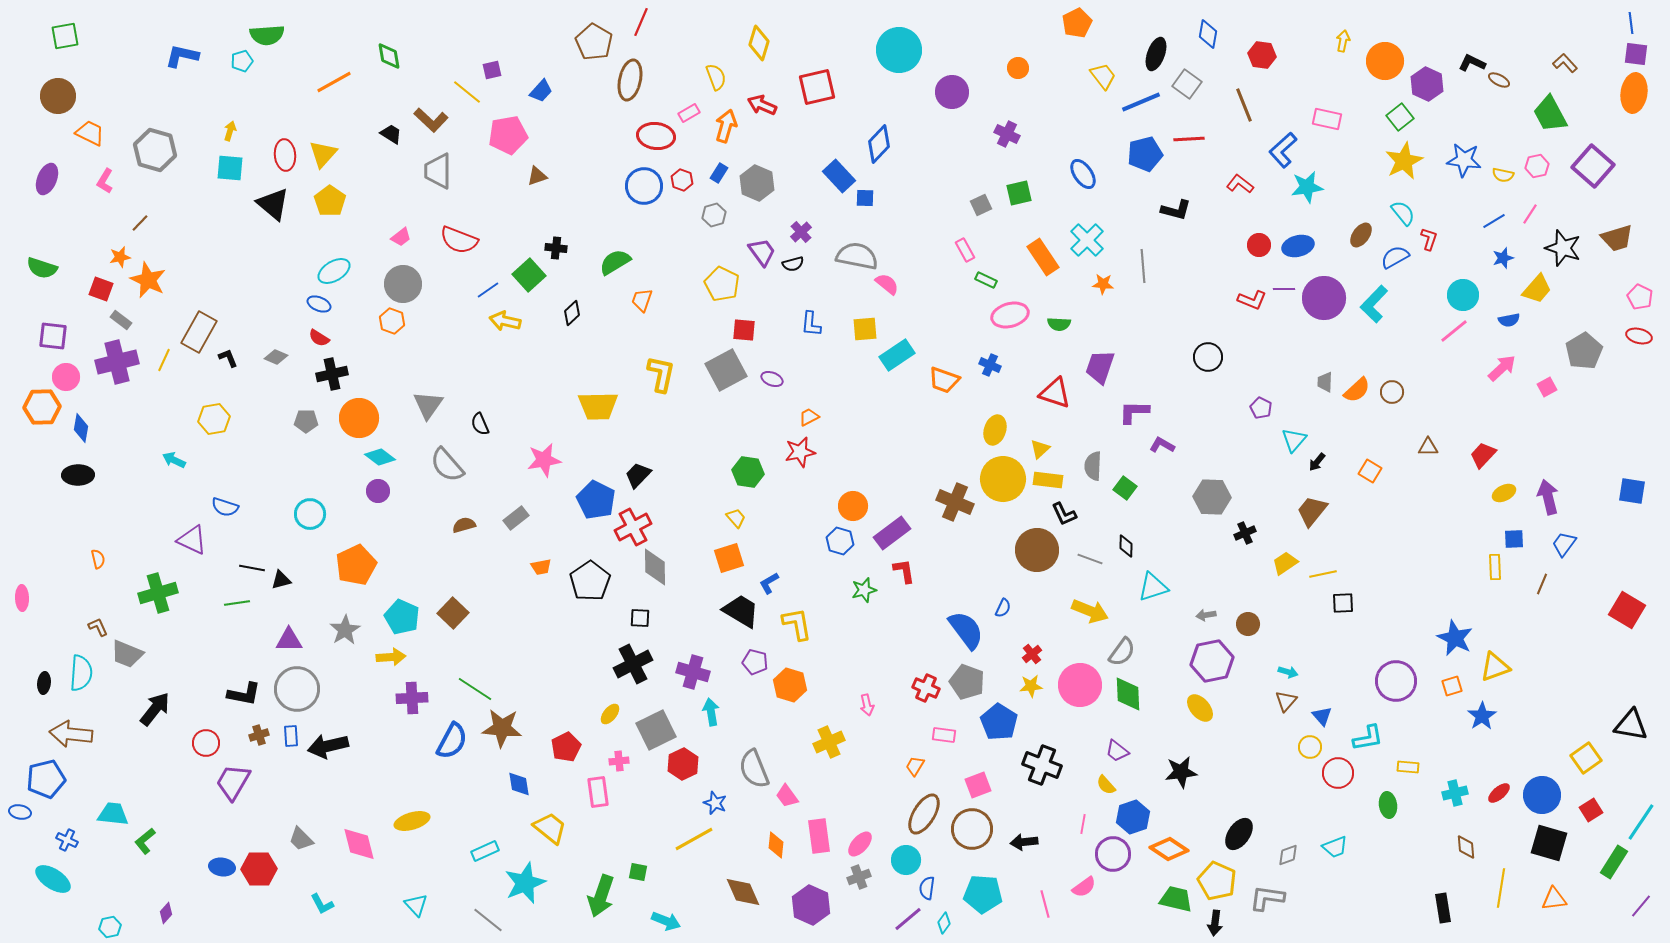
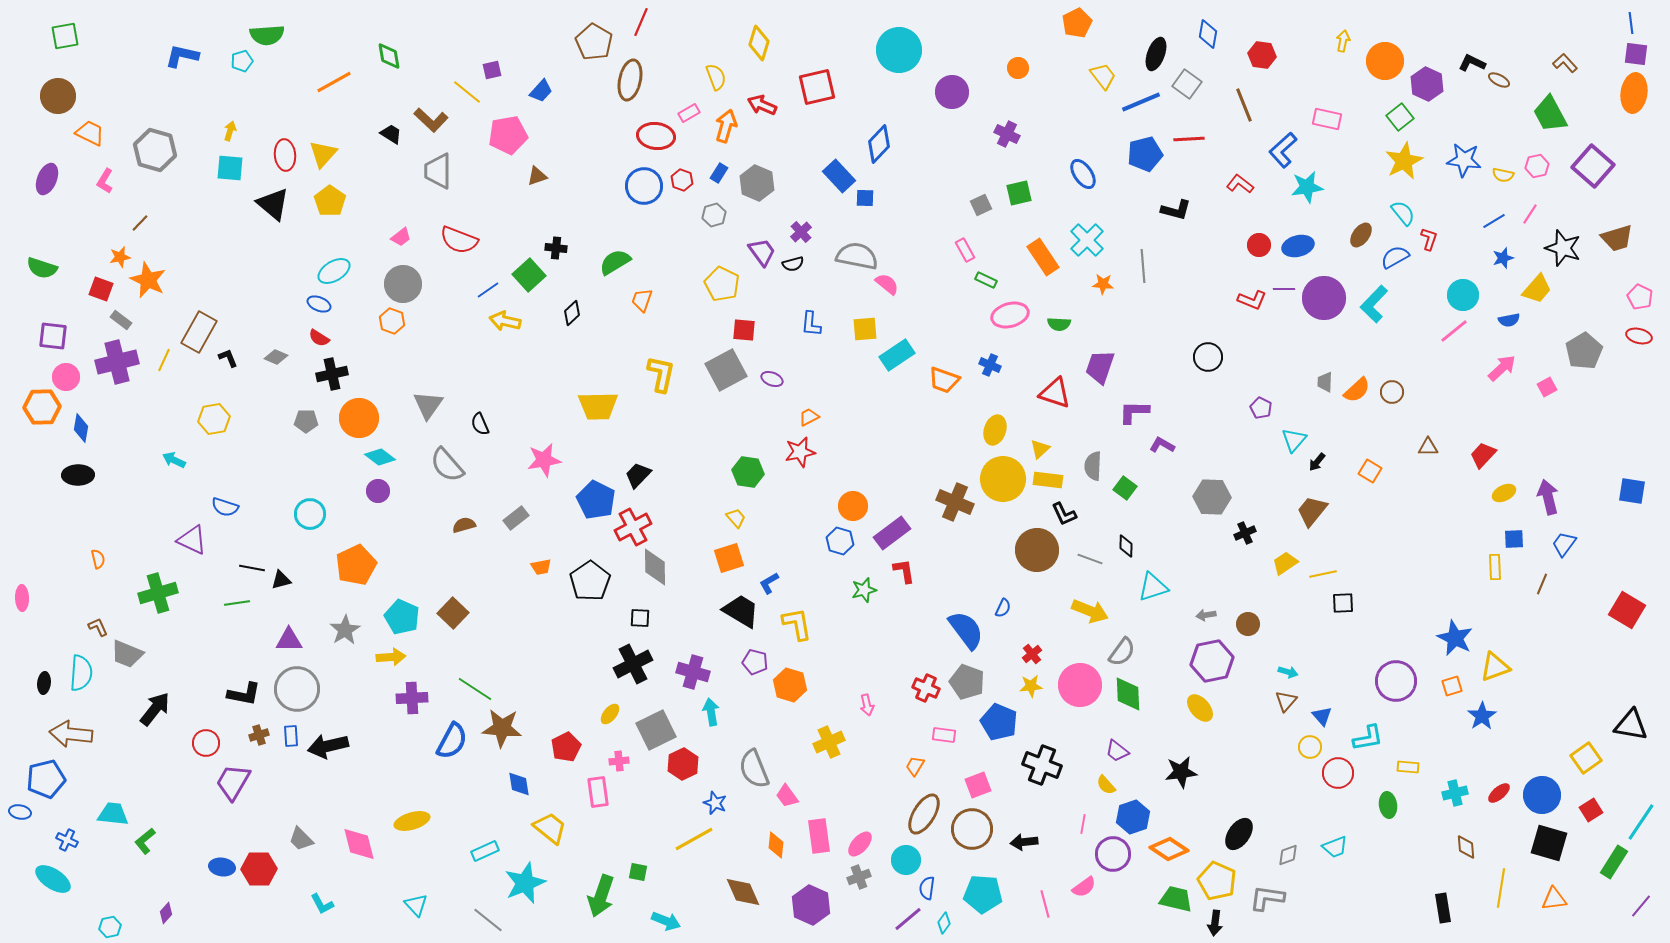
blue pentagon at (999, 722): rotated 9 degrees counterclockwise
